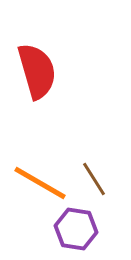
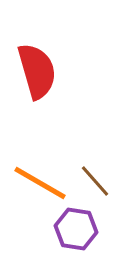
brown line: moved 1 px right, 2 px down; rotated 9 degrees counterclockwise
